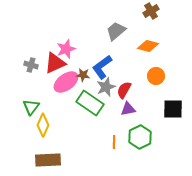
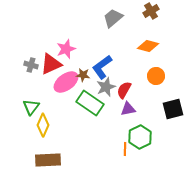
gray trapezoid: moved 3 px left, 13 px up
red triangle: moved 4 px left, 1 px down
black square: rotated 15 degrees counterclockwise
orange line: moved 11 px right, 7 px down
